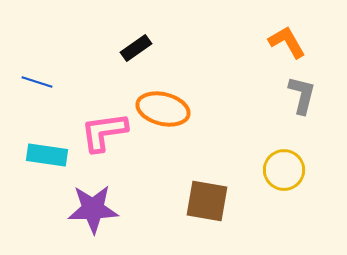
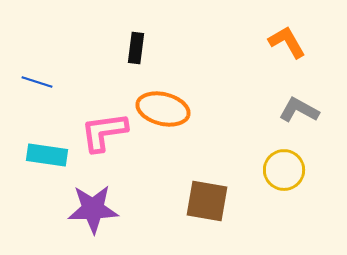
black rectangle: rotated 48 degrees counterclockwise
gray L-shape: moved 3 px left, 15 px down; rotated 75 degrees counterclockwise
